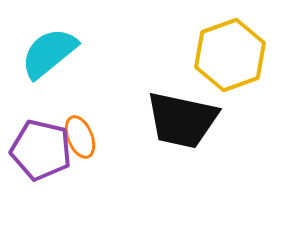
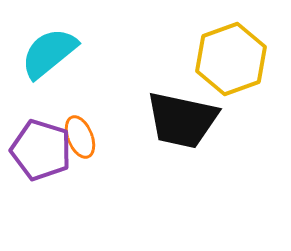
yellow hexagon: moved 1 px right, 4 px down
purple pentagon: rotated 4 degrees clockwise
